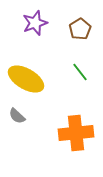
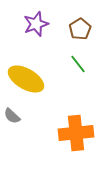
purple star: moved 1 px right, 1 px down
green line: moved 2 px left, 8 px up
gray semicircle: moved 5 px left
